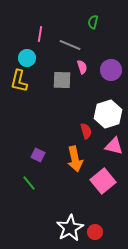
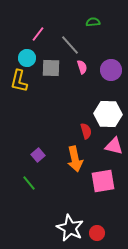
green semicircle: rotated 72 degrees clockwise
pink line: moved 2 px left; rotated 28 degrees clockwise
gray line: rotated 25 degrees clockwise
gray square: moved 11 px left, 12 px up
white hexagon: rotated 20 degrees clockwise
purple square: rotated 24 degrees clockwise
pink square: rotated 30 degrees clockwise
white star: rotated 16 degrees counterclockwise
red circle: moved 2 px right, 1 px down
